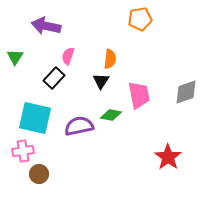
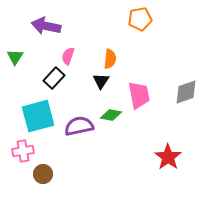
cyan square: moved 3 px right, 2 px up; rotated 28 degrees counterclockwise
brown circle: moved 4 px right
